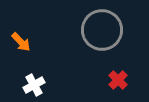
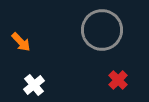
white cross: rotated 10 degrees counterclockwise
